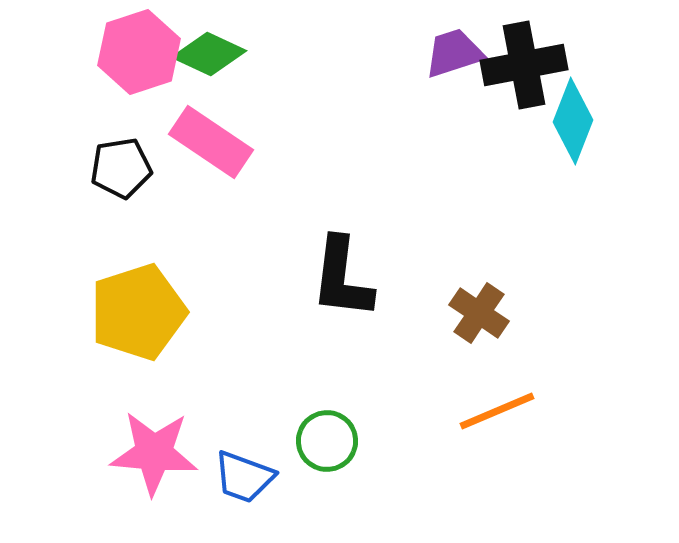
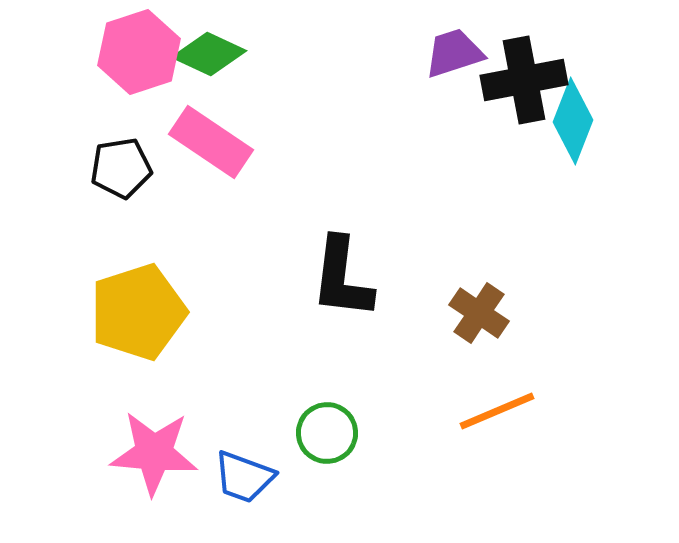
black cross: moved 15 px down
green circle: moved 8 px up
